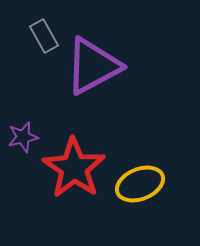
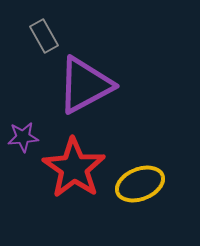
purple triangle: moved 8 px left, 19 px down
purple star: rotated 8 degrees clockwise
